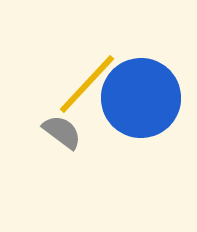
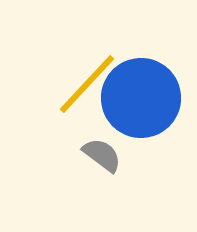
gray semicircle: moved 40 px right, 23 px down
